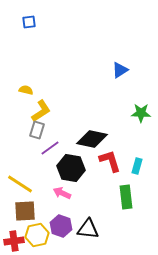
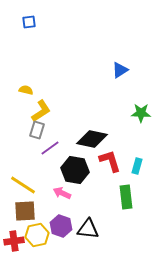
black hexagon: moved 4 px right, 2 px down
yellow line: moved 3 px right, 1 px down
